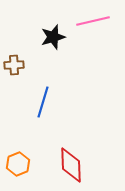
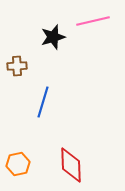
brown cross: moved 3 px right, 1 px down
orange hexagon: rotated 10 degrees clockwise
